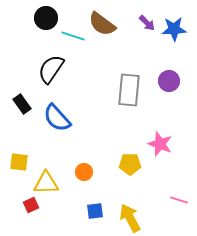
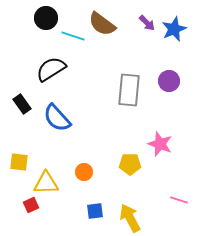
blue star: rotated 20 degrees counterclockwise
black semicircle: rotated 24 degrees clockwise
